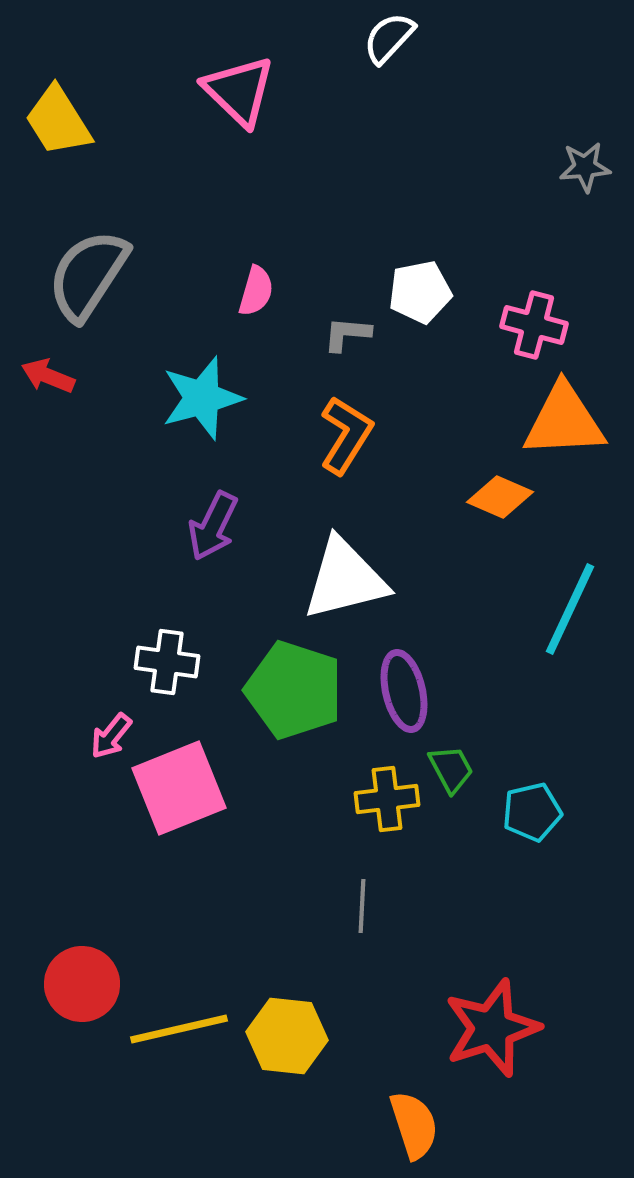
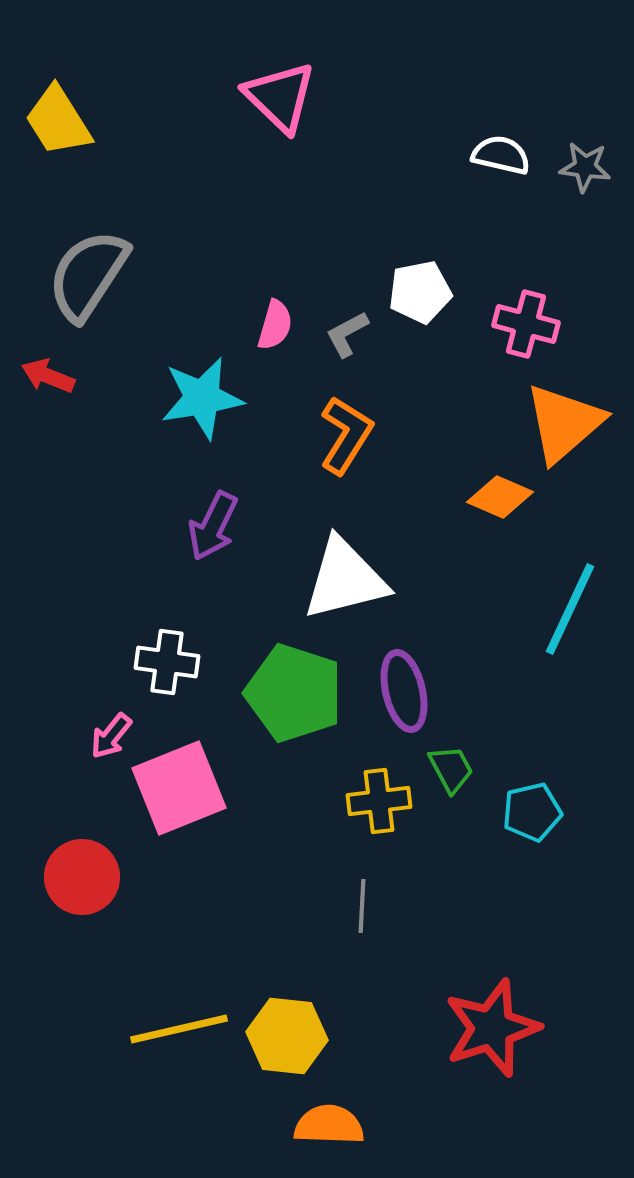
white semicircle: moved 112 px right, 117 px down; rotated 60 degrees clockwise
pink triangle: moved 41 px right, 6 px down
gray star: rotated 12 degrees clockwise
pink semicircle: moved 19 px right, 34 px down
pink cross: moved 8 px left, 1 px up
gray L-shape: rotated 33 degrees counterclockwise
cyan star: rotated 6 degrees clockwise
orange triangle: moved 2 px down; rotated 38 degrees counterclockwise
green pentagon: moved 3 px down
yellow cross: moved 8 px left, 2 px down
red circle: moved 107 px up
orange semicircle: moved 85 px left; rotated 70 degrees counterclockwise
